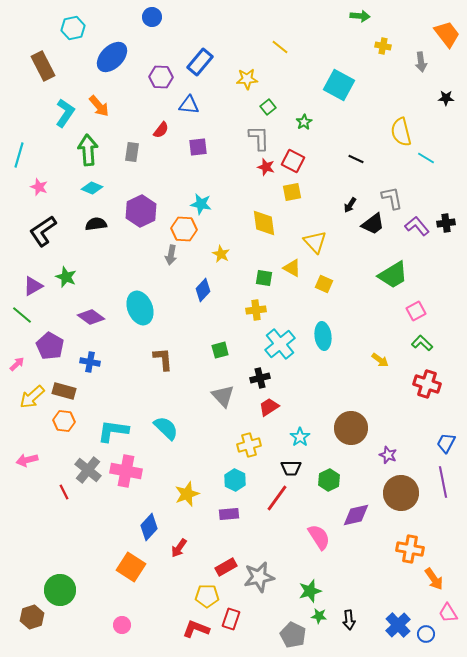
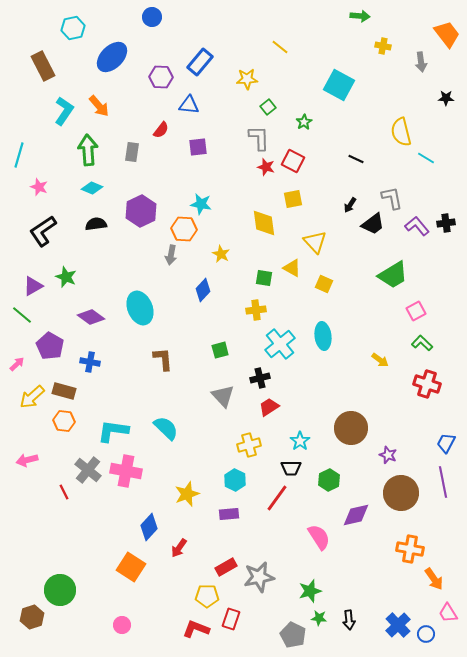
cyan L-shape at (65, 113): moved 1 px left, 2 px up
yellow square at (292, 192): moved 1 px right, 7 px down
cyan star at (300, 437): moved 4 px down
green star at (319, 616): moved 2 px down
